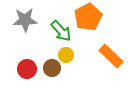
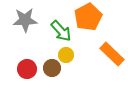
orange rectangle: moved 1 px right, 2 px up
